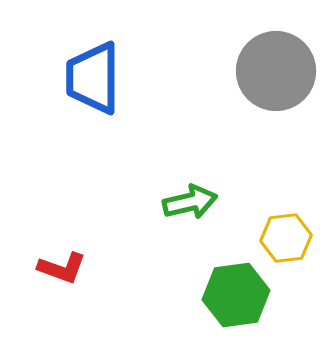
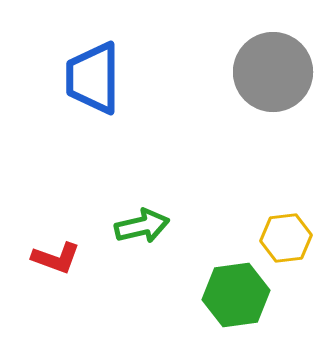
gray circle: moved 3 px left, 1 px down
green arrow: moved 48 px left, 24 px down
red L-shape: moved 6 px left, 10 px up
